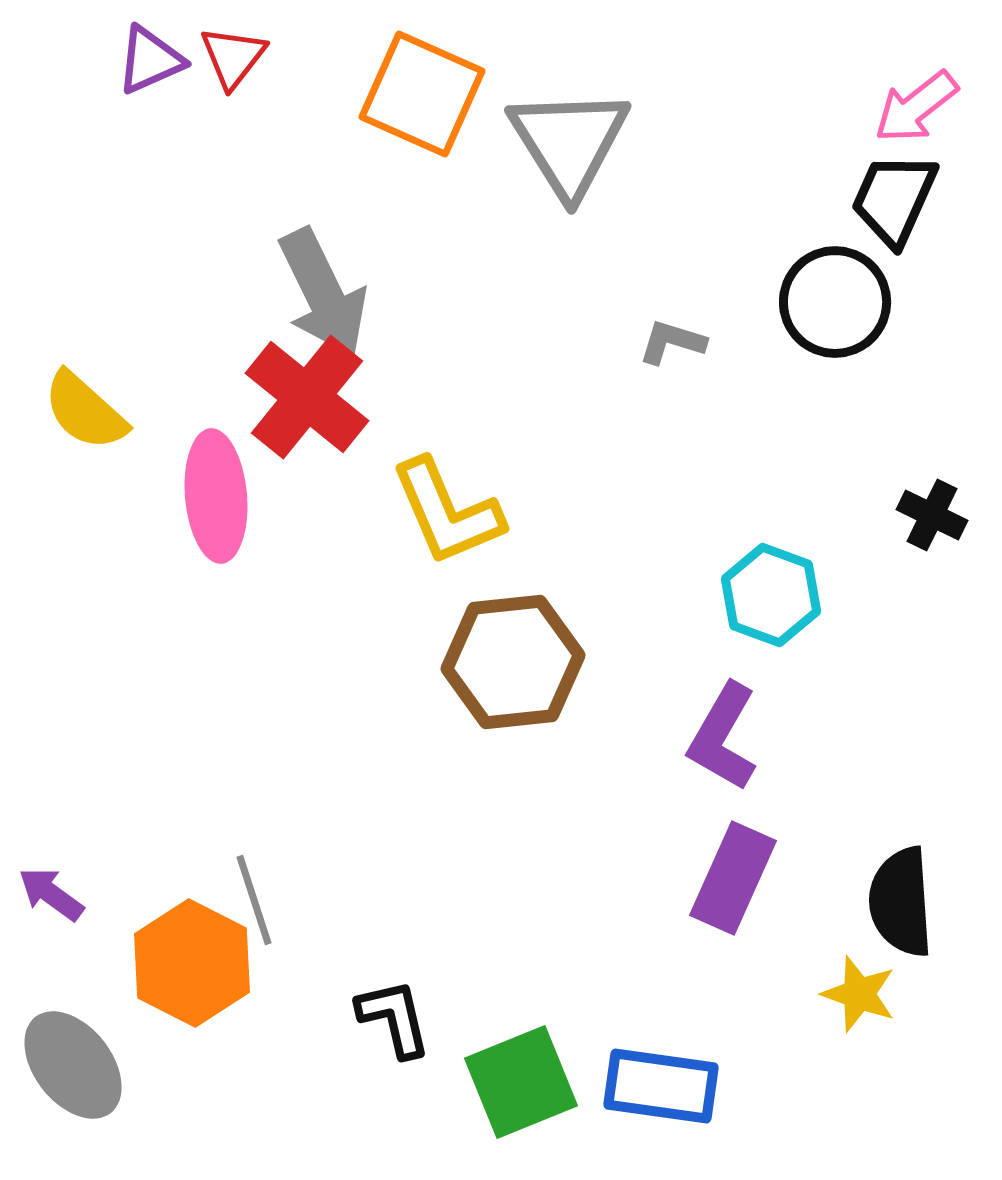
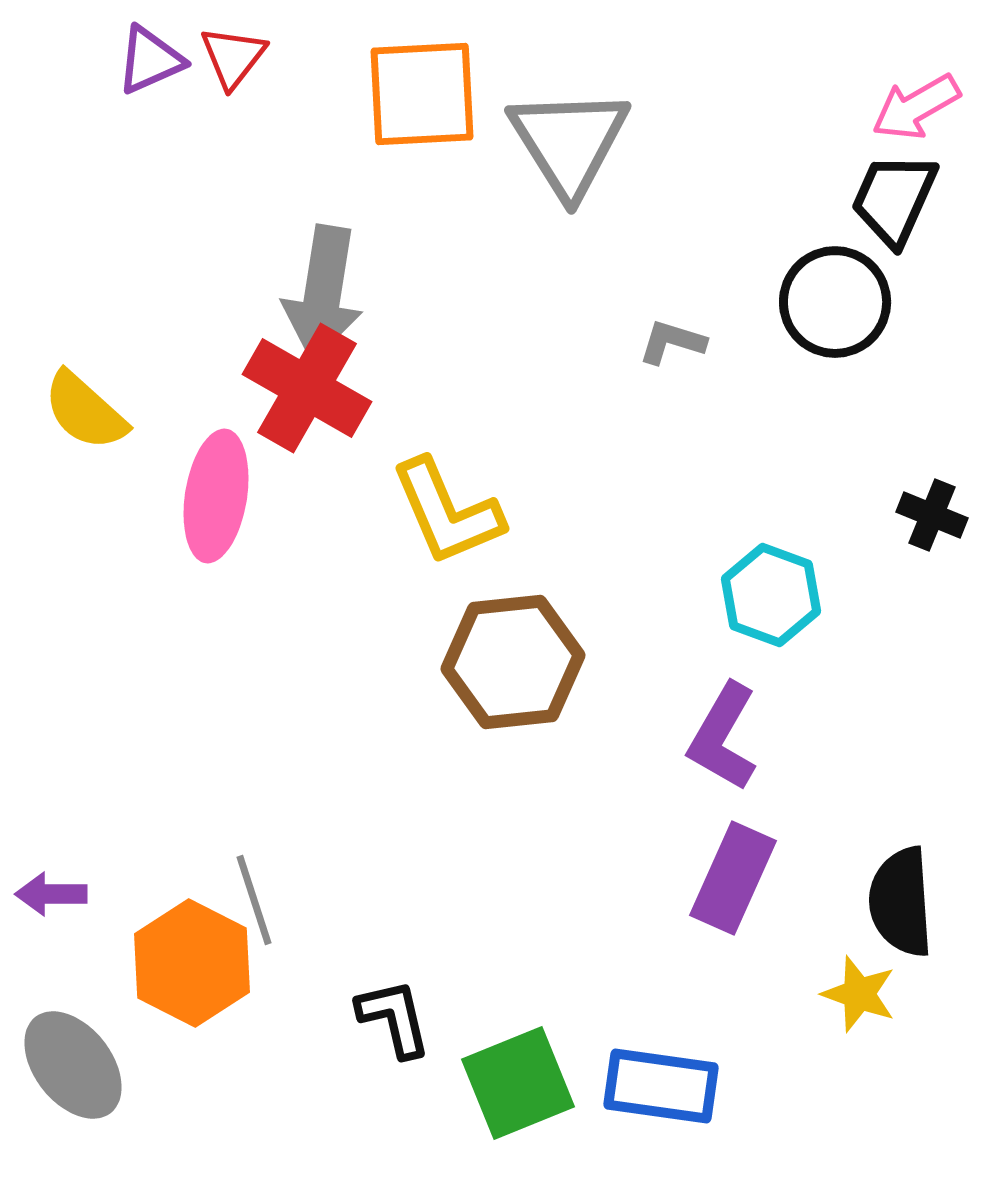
orange square: rotated 27 degrees counterclockwise
pink arrow: rotated 8 degrees clockwise
gray arrow: rotated 35 degrees clockwise
red cross: moved 9 px up; rotated 9 degrees counterclockwise
pink ellipse: rotated 14 degrees clockwise
black cross: rotated 4 degrees counterclockwise
purple arrow: rotated 36 degrees counterclockwise
green square: moved 3 px left, 1 px down
